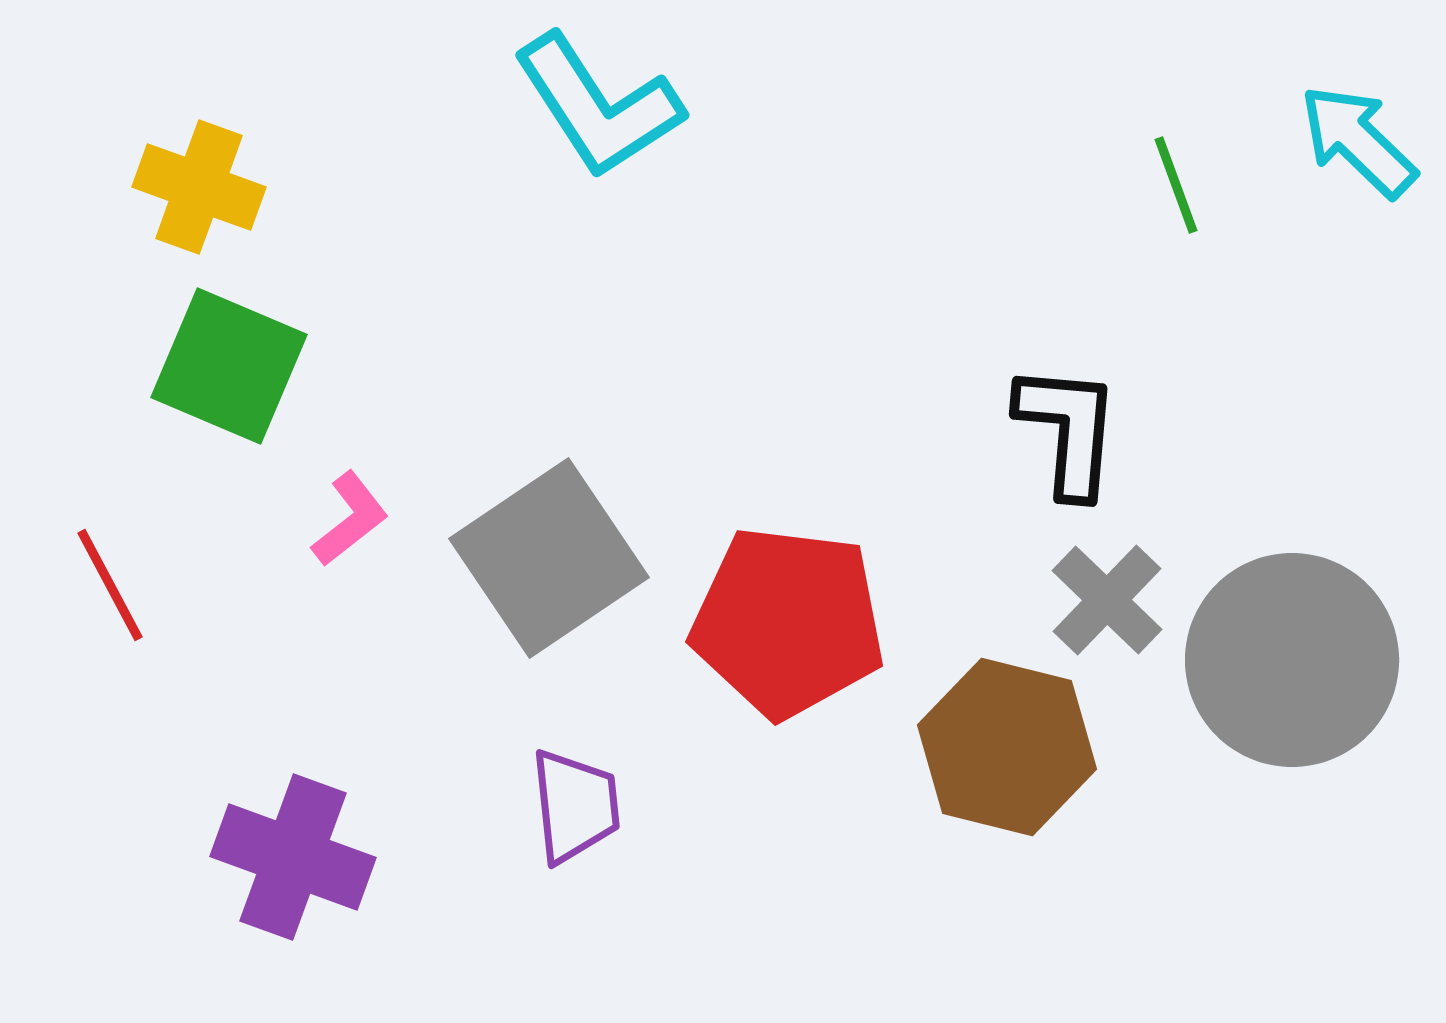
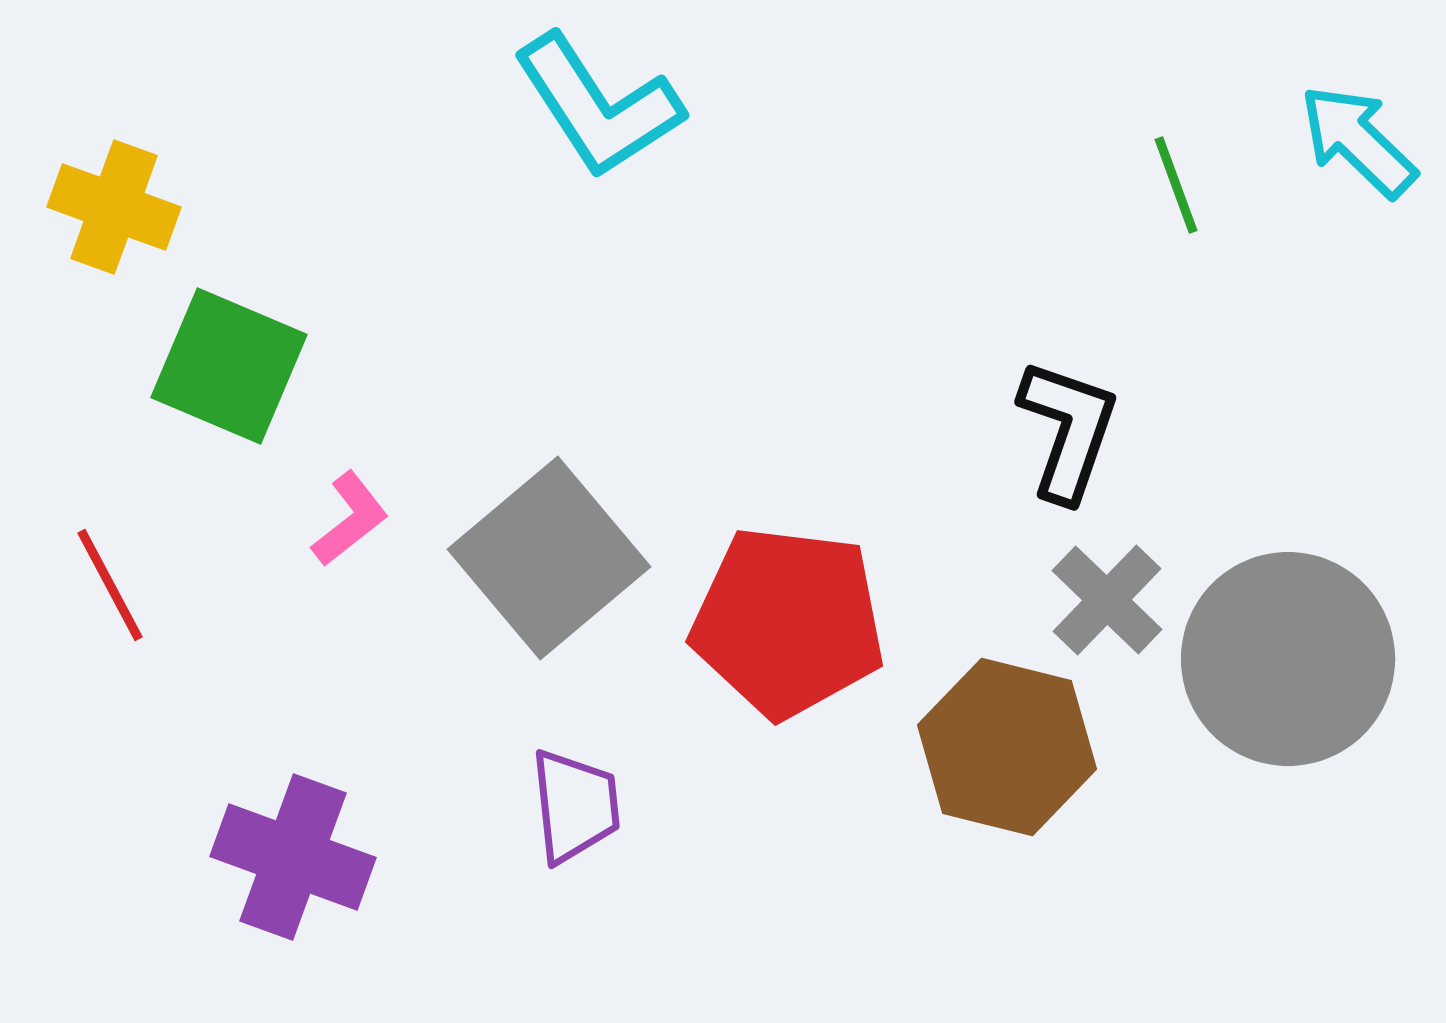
yellow cross: moved 85 px left, 20 px down
black L-shape: rotated 14 degrees clockwise
gray square: rotated 6 degrees counterclockwise
gray circle: moved 4 px left, 1 px up
